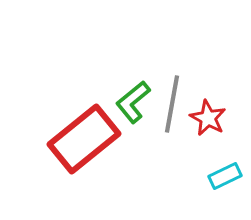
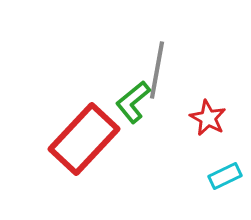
gray line: moved 15 px left, 34 px up
red rectangle: rotated 8 degrees counterclockwise
